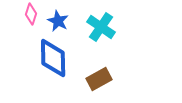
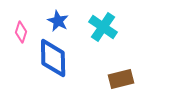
pink diamond: moved 10 px left, 18 px down
cyan cross: moved 2 px right
brown rectangle: moved 22 px right; rotated 15 degrees clockwise
